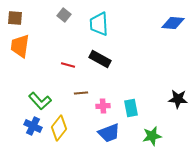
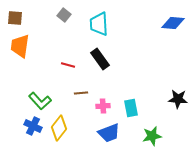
black rectangle: rotated 25 degrees clockwise
